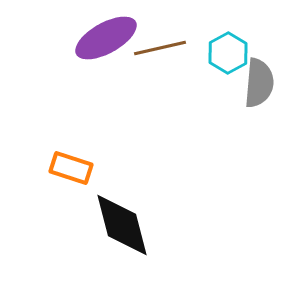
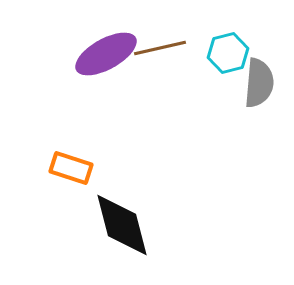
purple ellipse: moved 16 px down
cyan hexagon: rotated 15 degrees clockwise
